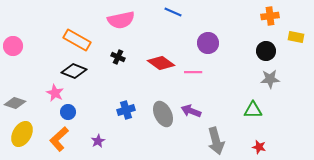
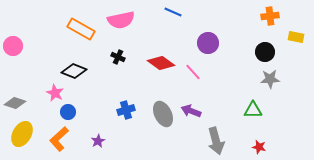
orange rectangle: moved 4 px right, 11 px up
black circle: moved 1 px left, 1 px down
pink line: rotated 48 degrees clockwise
